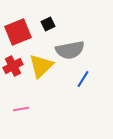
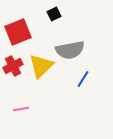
black square: moved 6 px right, 10 px up
